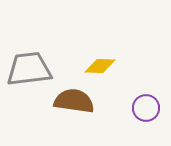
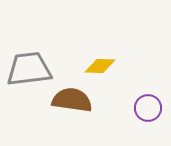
brown semicircle: moved 2 px left, 1 px up
purple circle: moved 2 px right
